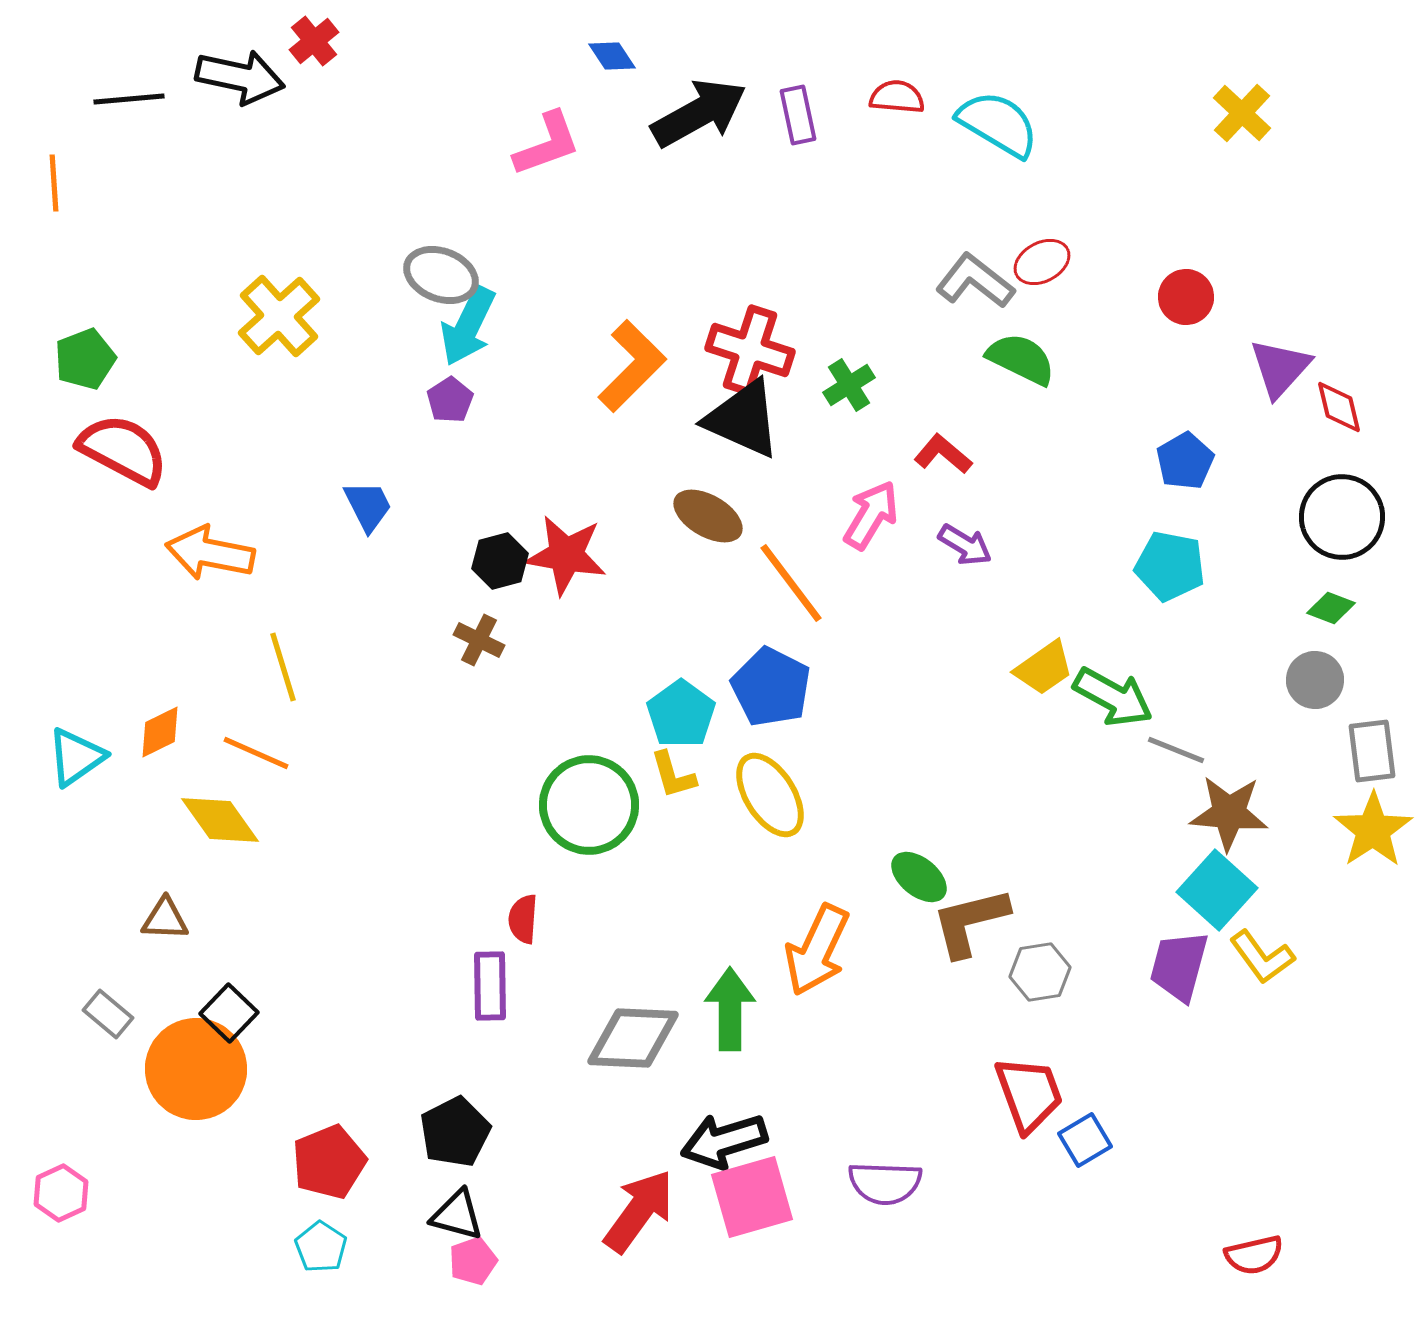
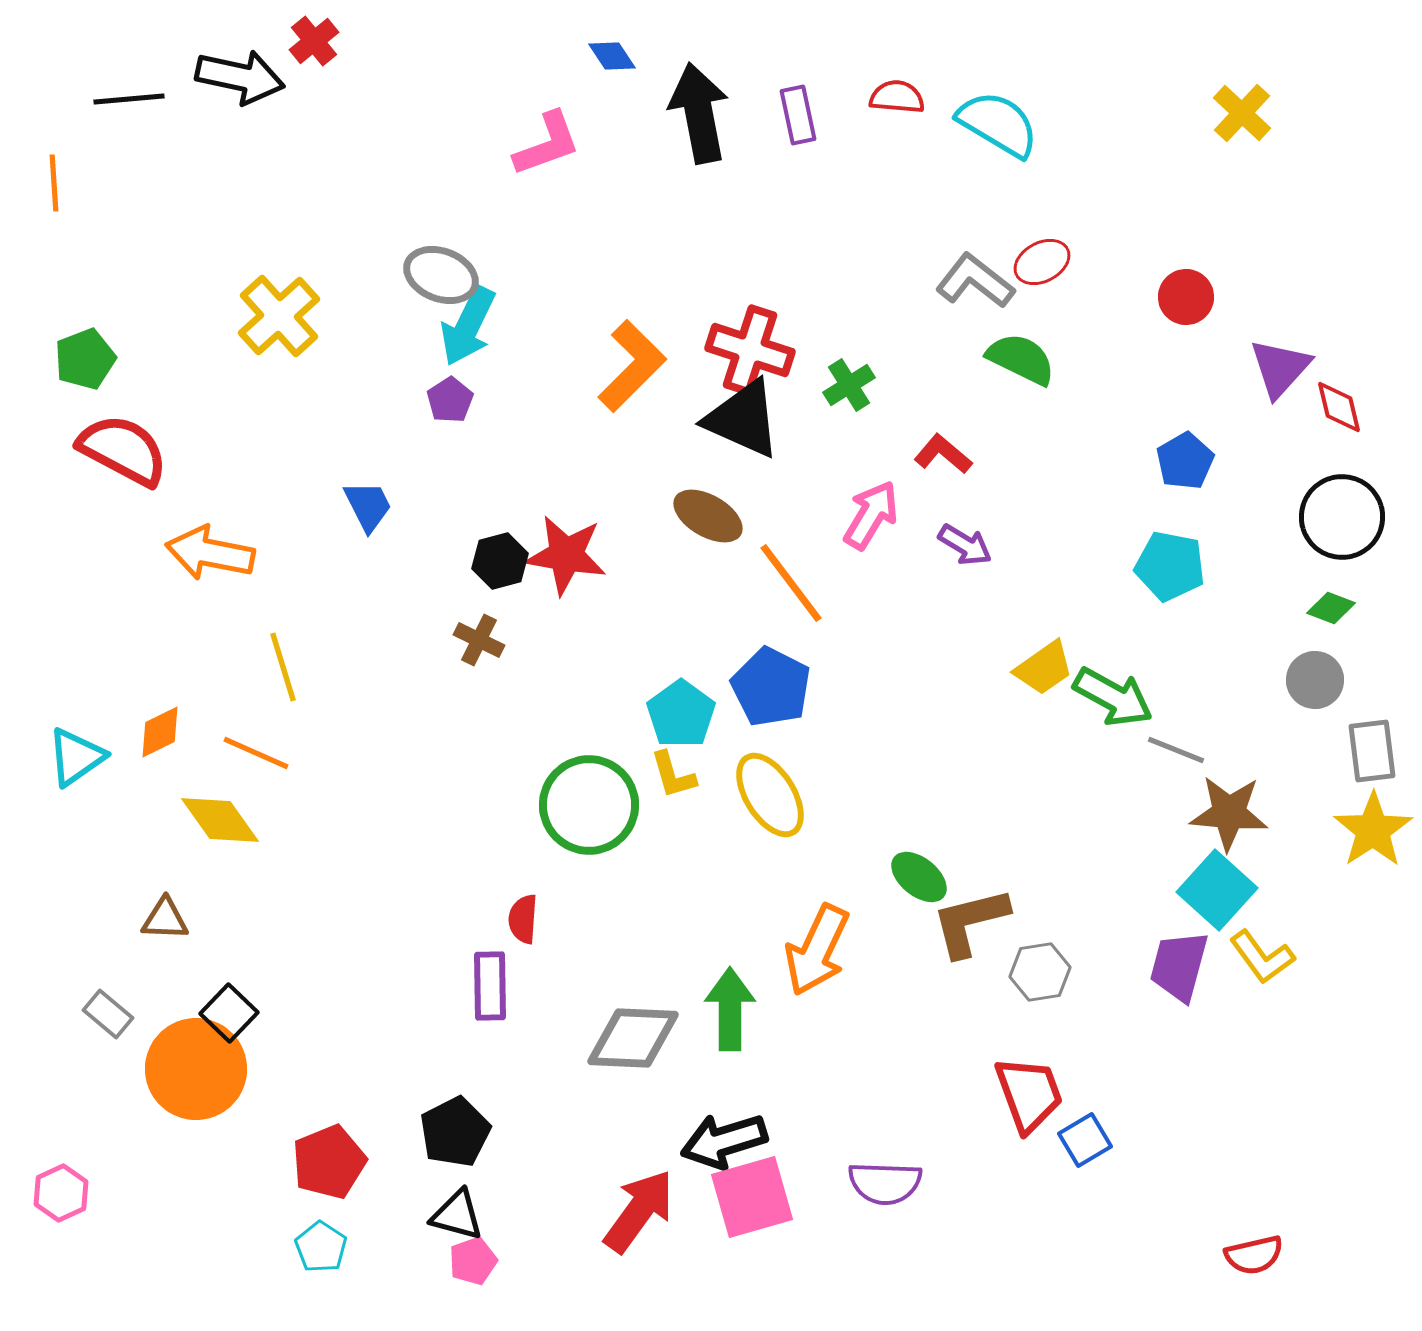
black arrow at (699, 113): rotated 72 degrees counterclockwise
